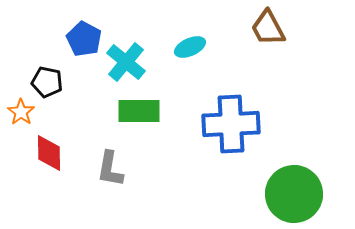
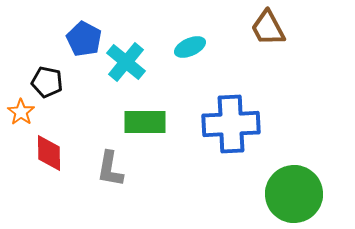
green rectangle: moved 6 px right, 11 px down
